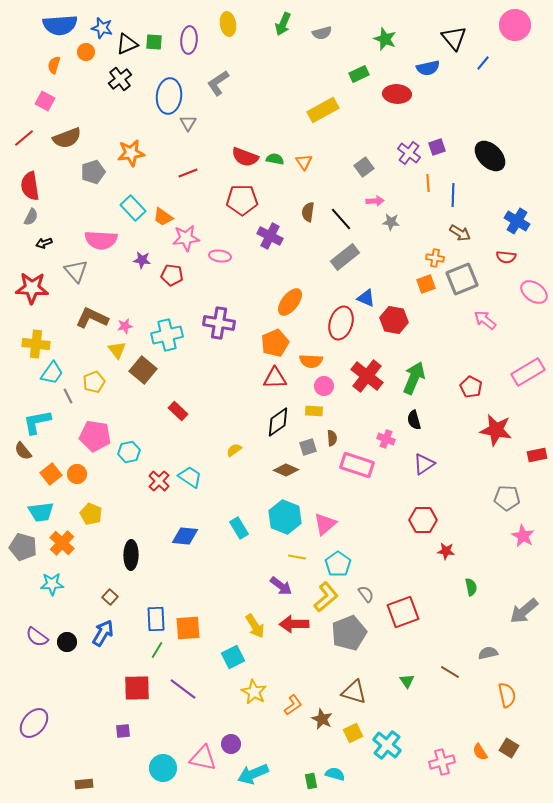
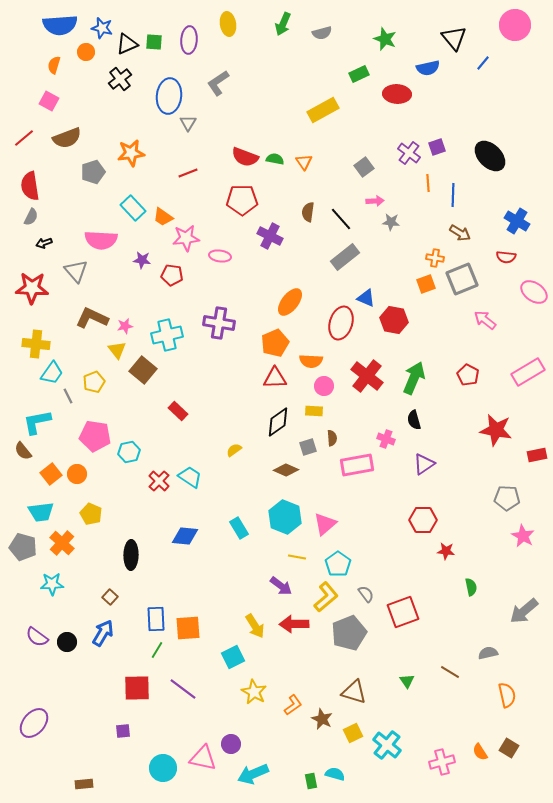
pink square at (45, 101): moved 4 px right
red pentagon at (471, 387): moved 3 px left, 12 px up
pink rectangle at (357, 465): rotated 28 degrees counterclockwise
